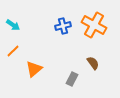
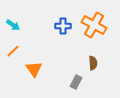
blue cross: rotated 14 degrees clockwise
brown semicircle: rotated 32 degrees clockwise
orange triangle: rotated 24 degrees counterclockwise
gray rectangle: moved 4 px right, 3 px down
